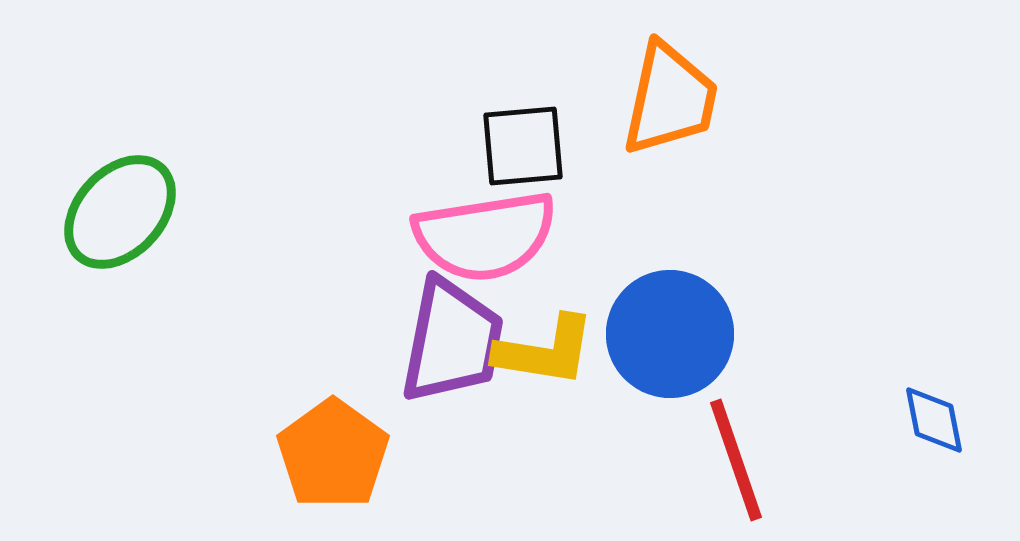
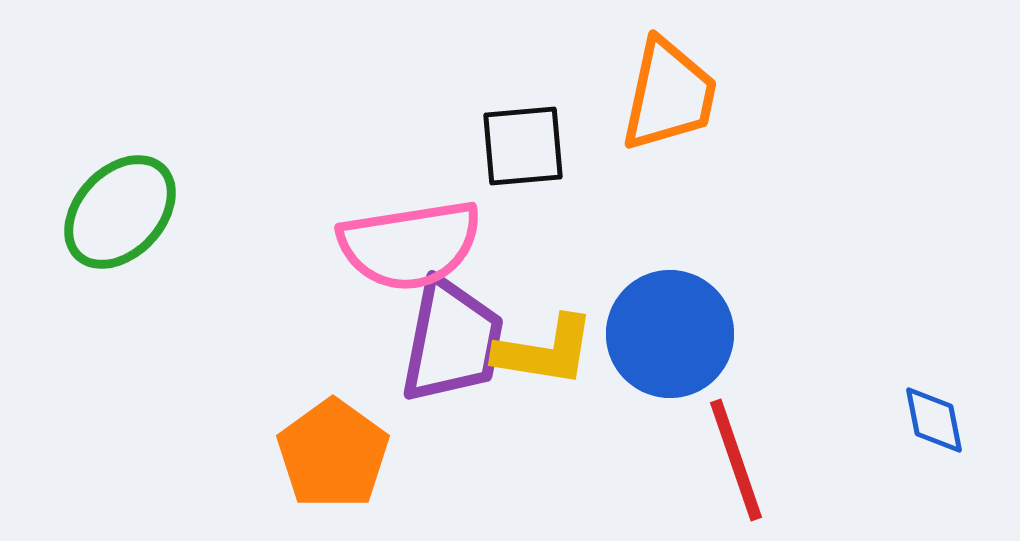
orange trapezoid: moved 1 px left, 4 px up
pink semicircle: moved 75 px left, 9 px down
